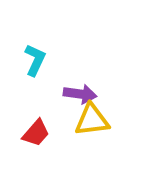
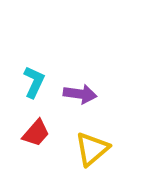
cyan L-shape: moved 1 px left, 22 px down
yellow triangle: moved 29 px down; rotated 33 degrees counterclockwise
